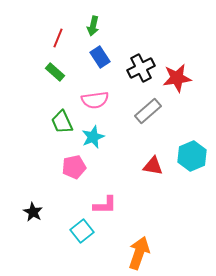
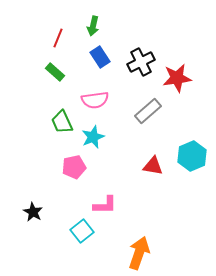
black cross: moved 6 px up
